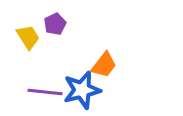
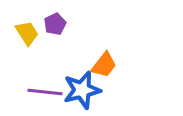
yellow trapezoid: moved 1 px left, 4 px up
